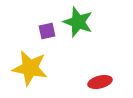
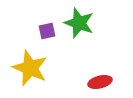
green star: moved 1 px right, 1 px down
yellow star: rotated 12 degrees clockwise
